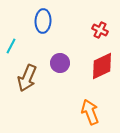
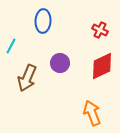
orange arrow: moved 2 px right, 1 px down
